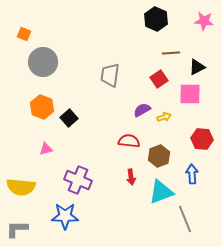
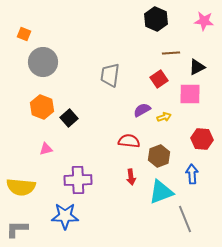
purple cross: rotated 24 degrees counterclockwise
